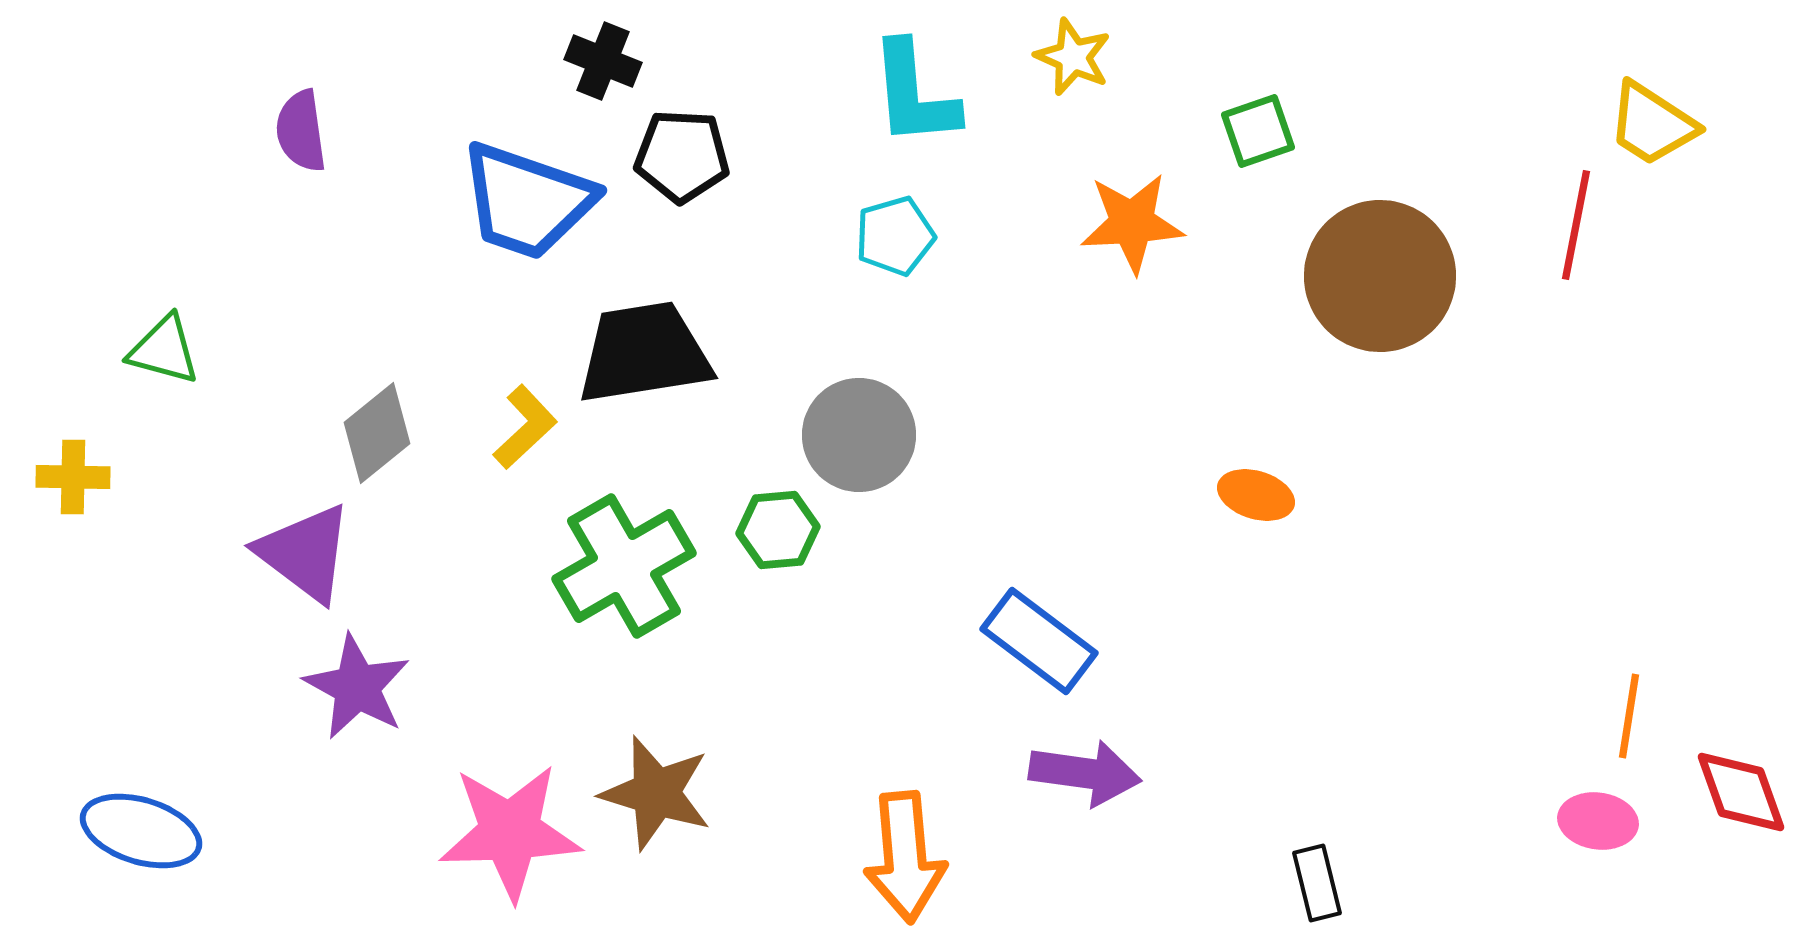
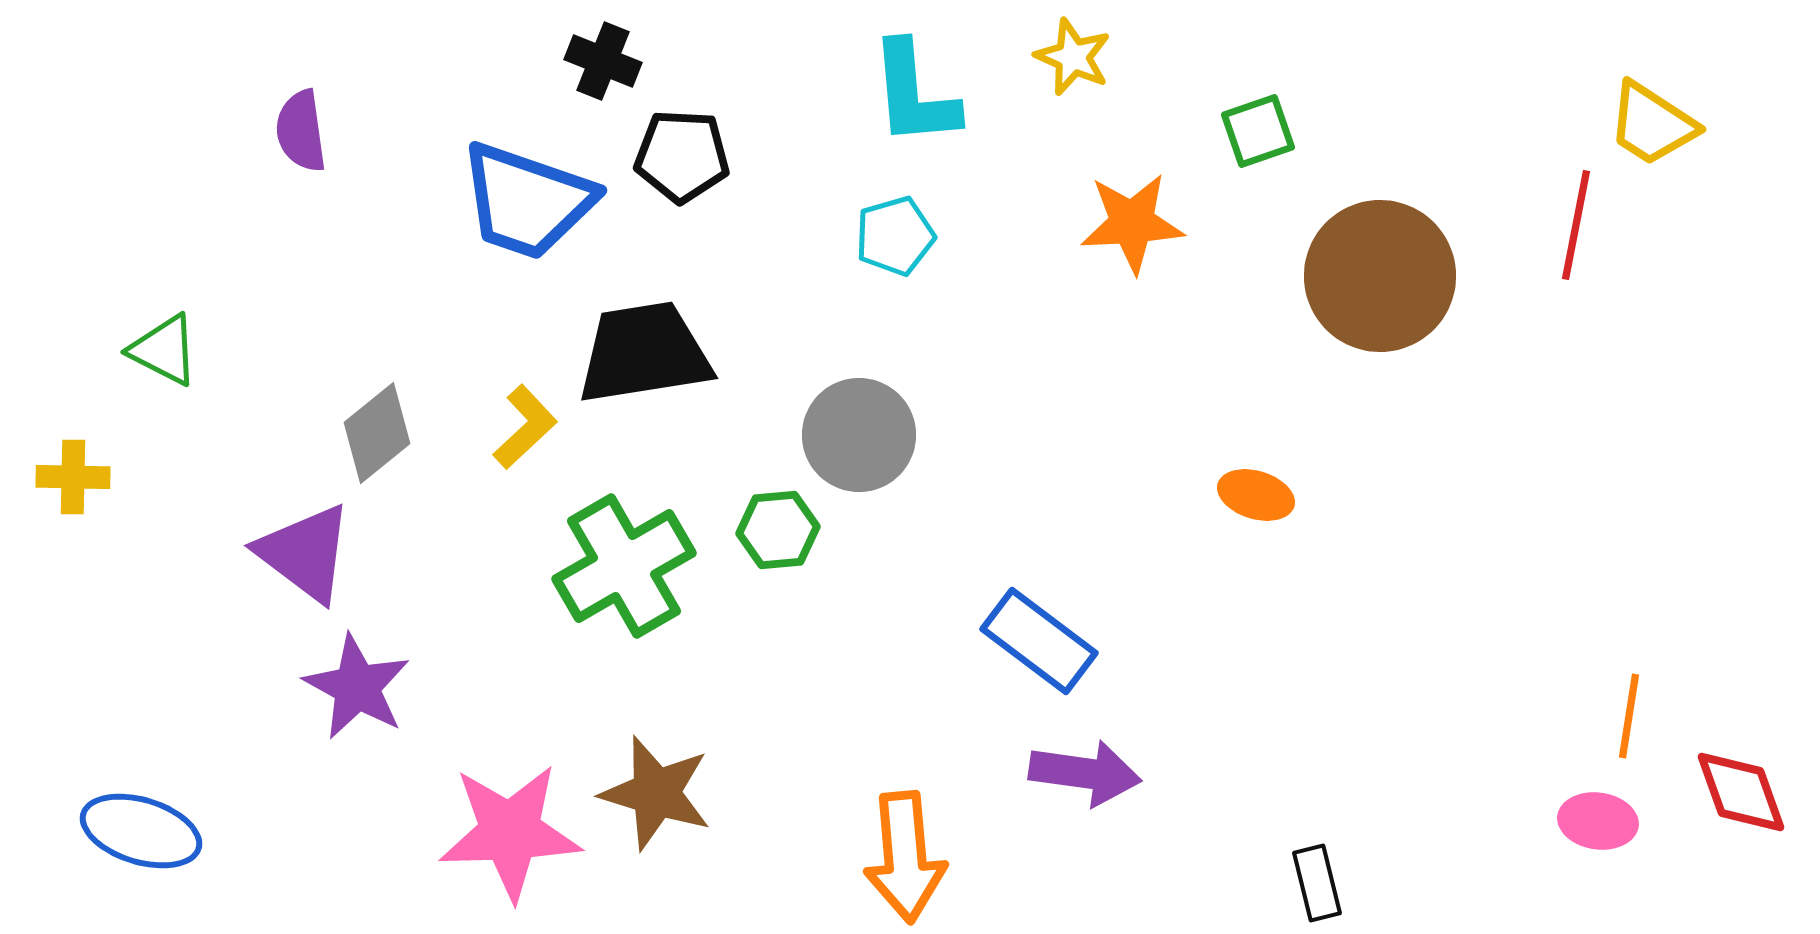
green triangle: rotated 12 degrees clockwise
